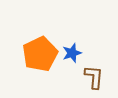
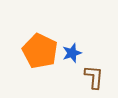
orange pentagon: moved 3 px up; rotated 20 degrees counterclockwise
